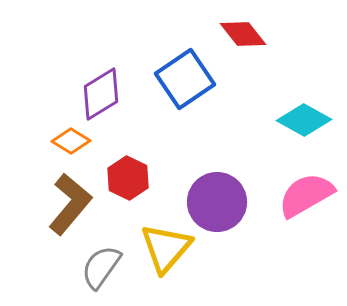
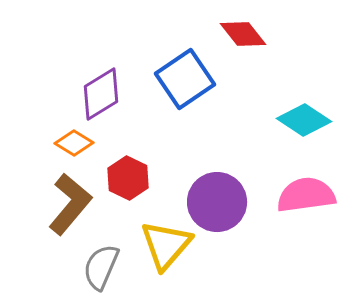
cyan diamond: rotated 4 degrees clockwise
orange diamond: moved 3 px right, 2 px down
pink semicircle: rotated 22 degrees clockwise
yellow triangle: moved 3 px up
gray semicircle: rotated 12 degrees counterclockwise
